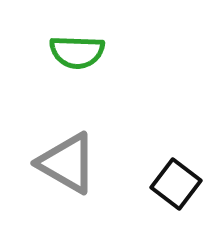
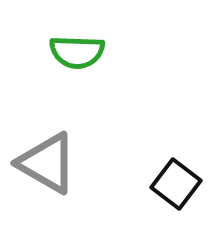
gray triangle: moved 20 px left
